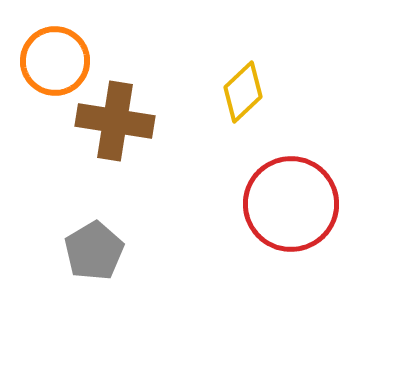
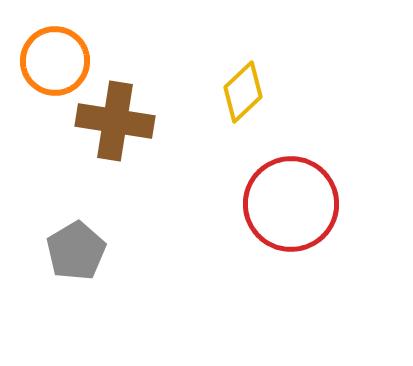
gray pentagon: moved 18 px left
